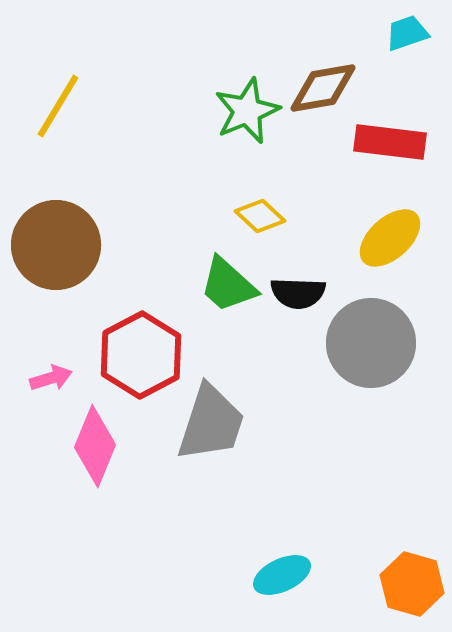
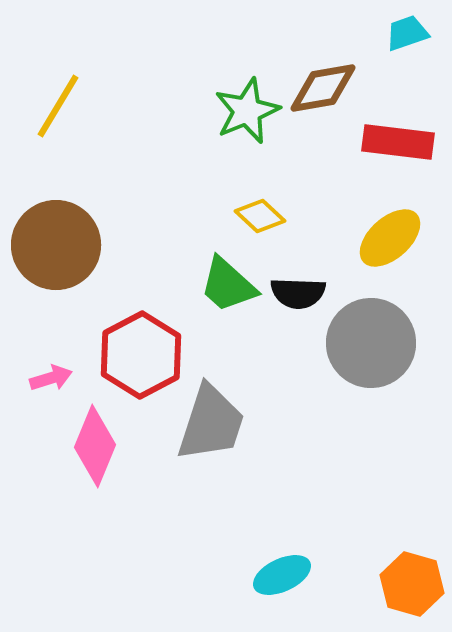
red rectangle: moved 8 px right
